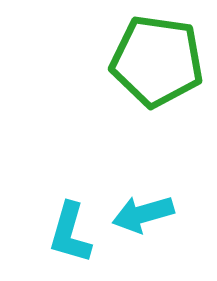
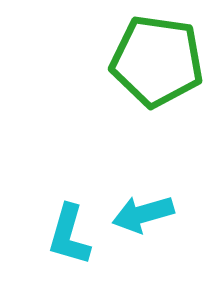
cyan L-shape: moved 1 px left, 2 px down
